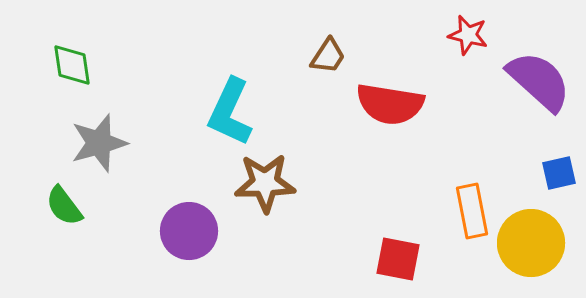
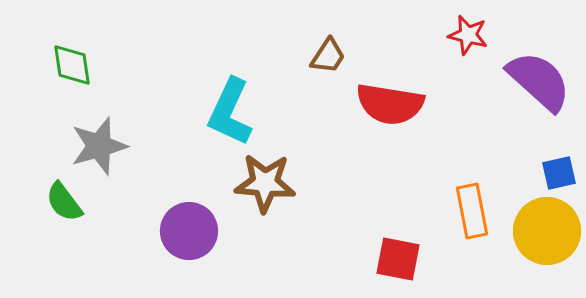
gray star: moved 3 px down
brown star: rotated 6 degrees clockwise
green semicircle: moved 4 px up
yellow circle: moved 16 px right, 12 px up
